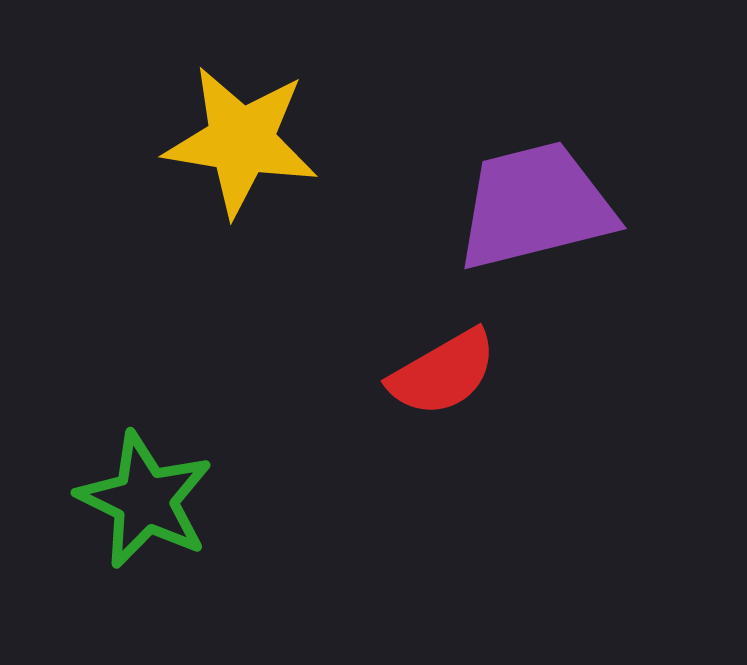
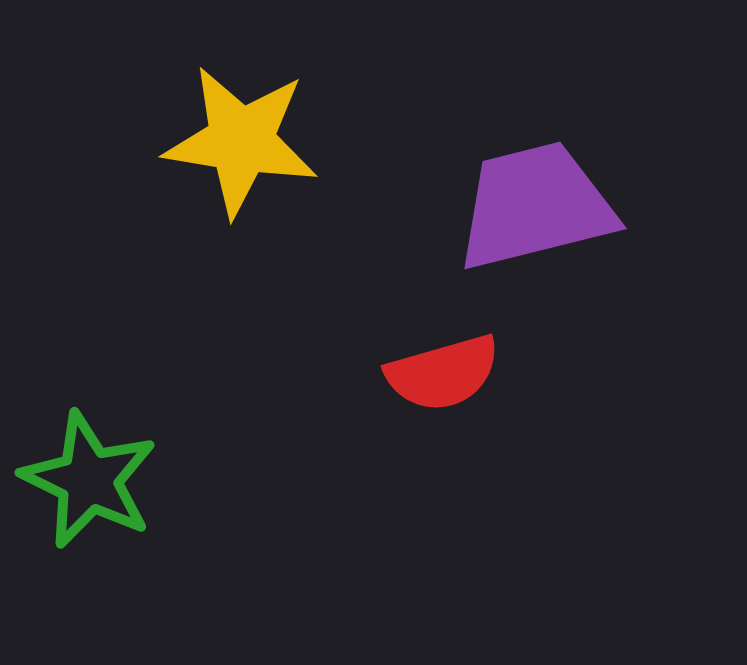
red semicircle: rotated 14 degrees clockwise
green star: moved 56 px left, 20 px up
